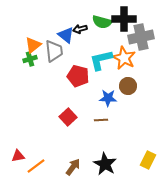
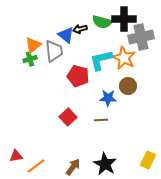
red triangle: moved 2 px left
